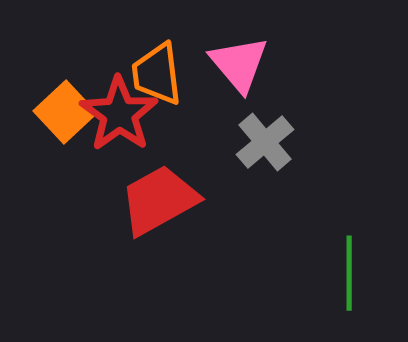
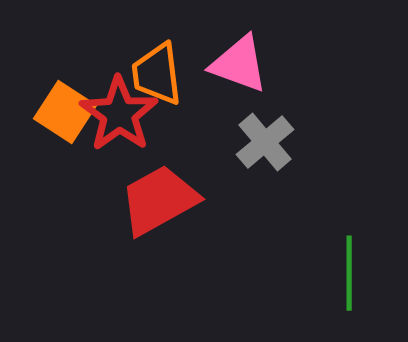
pink triangle: rotated 30 degrees counterclockwise
orange square: rotated 14 degrees counterclockwise
